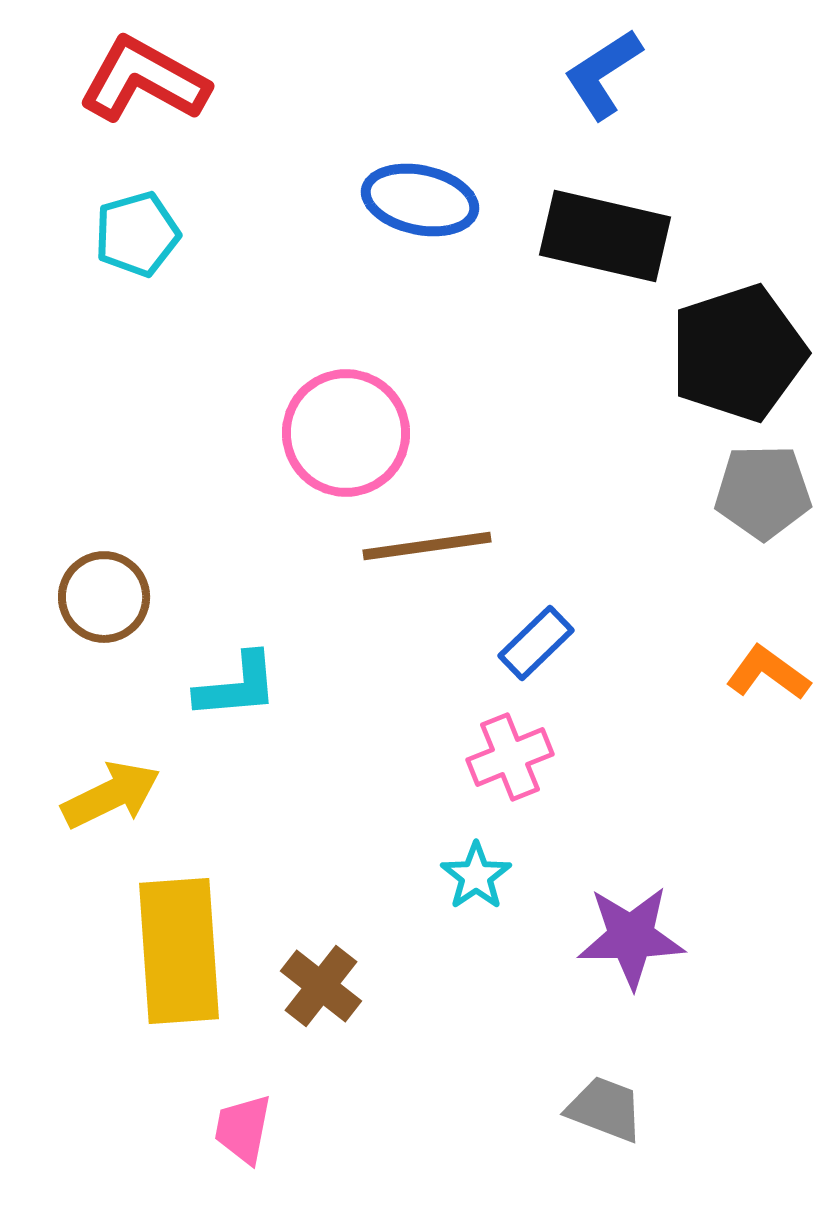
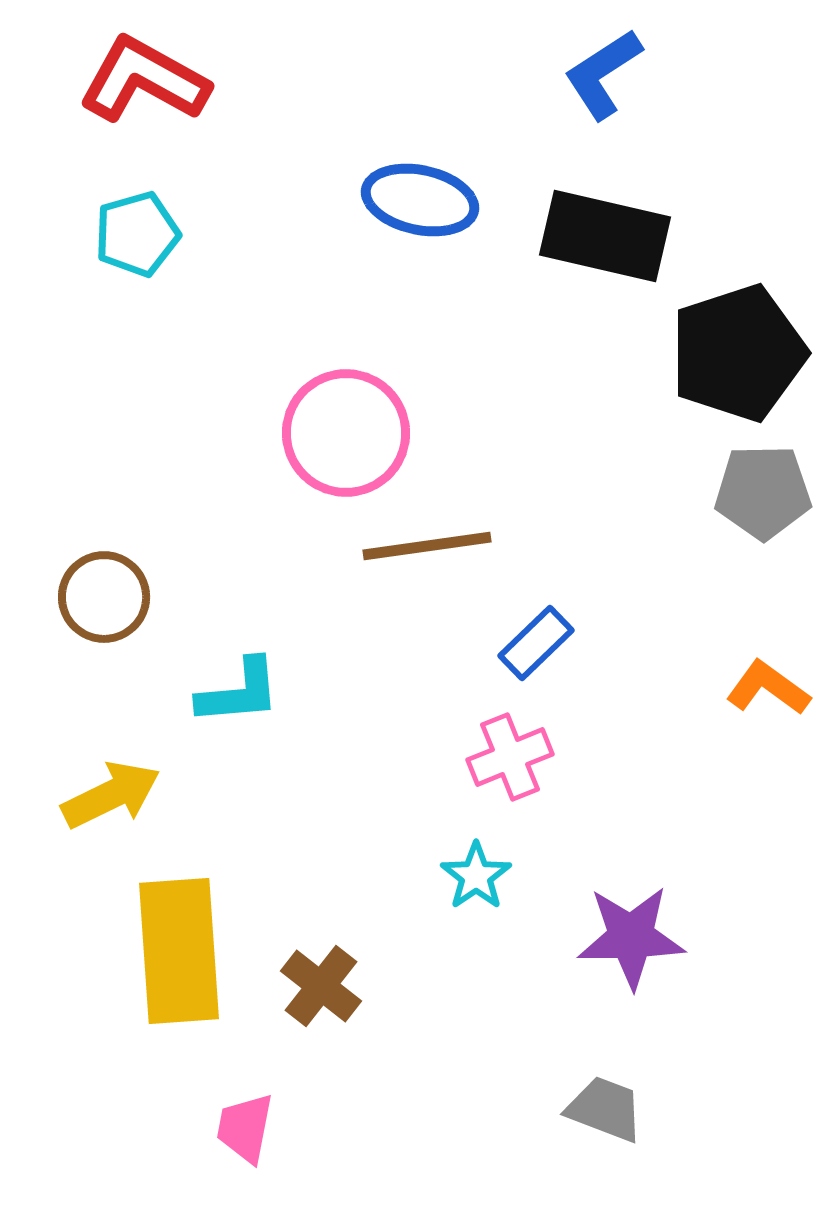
orange L-shape: moved 15 px down
cyan L-shape: moved 2 px right, 6 px down
pink trapezoid: moved 2 px right, 1 px up
